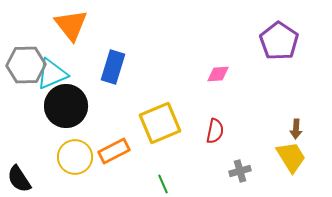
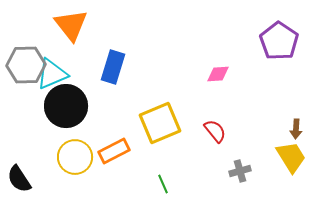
red semicircle: rotated 50 degrees counterclockwise
